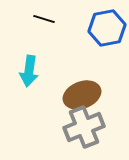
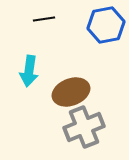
black line: rotated 25 degrees counterclockwise
blue hexagon: moved 1 px left, 3 px up
brown ellipse: moved 11 px left, 3 px up
